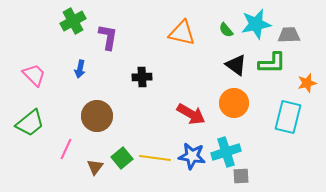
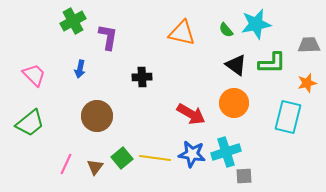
gray trapezoid: moved 20 px right, 10 px down
pink line: moved 15 px down
blue star: moved 2 px up
gray square: moved 3 px right
